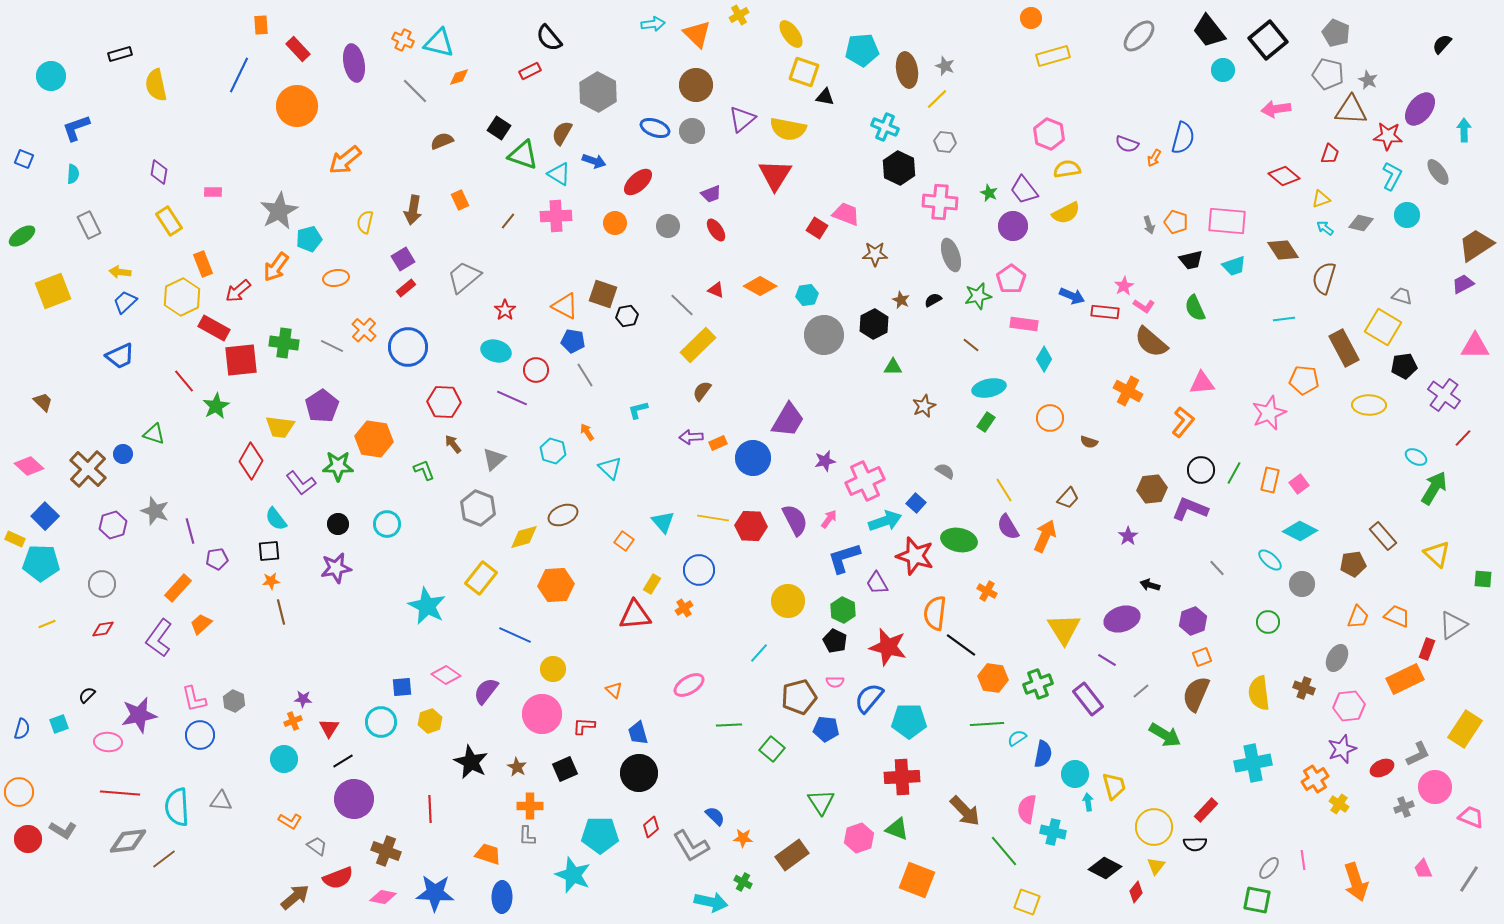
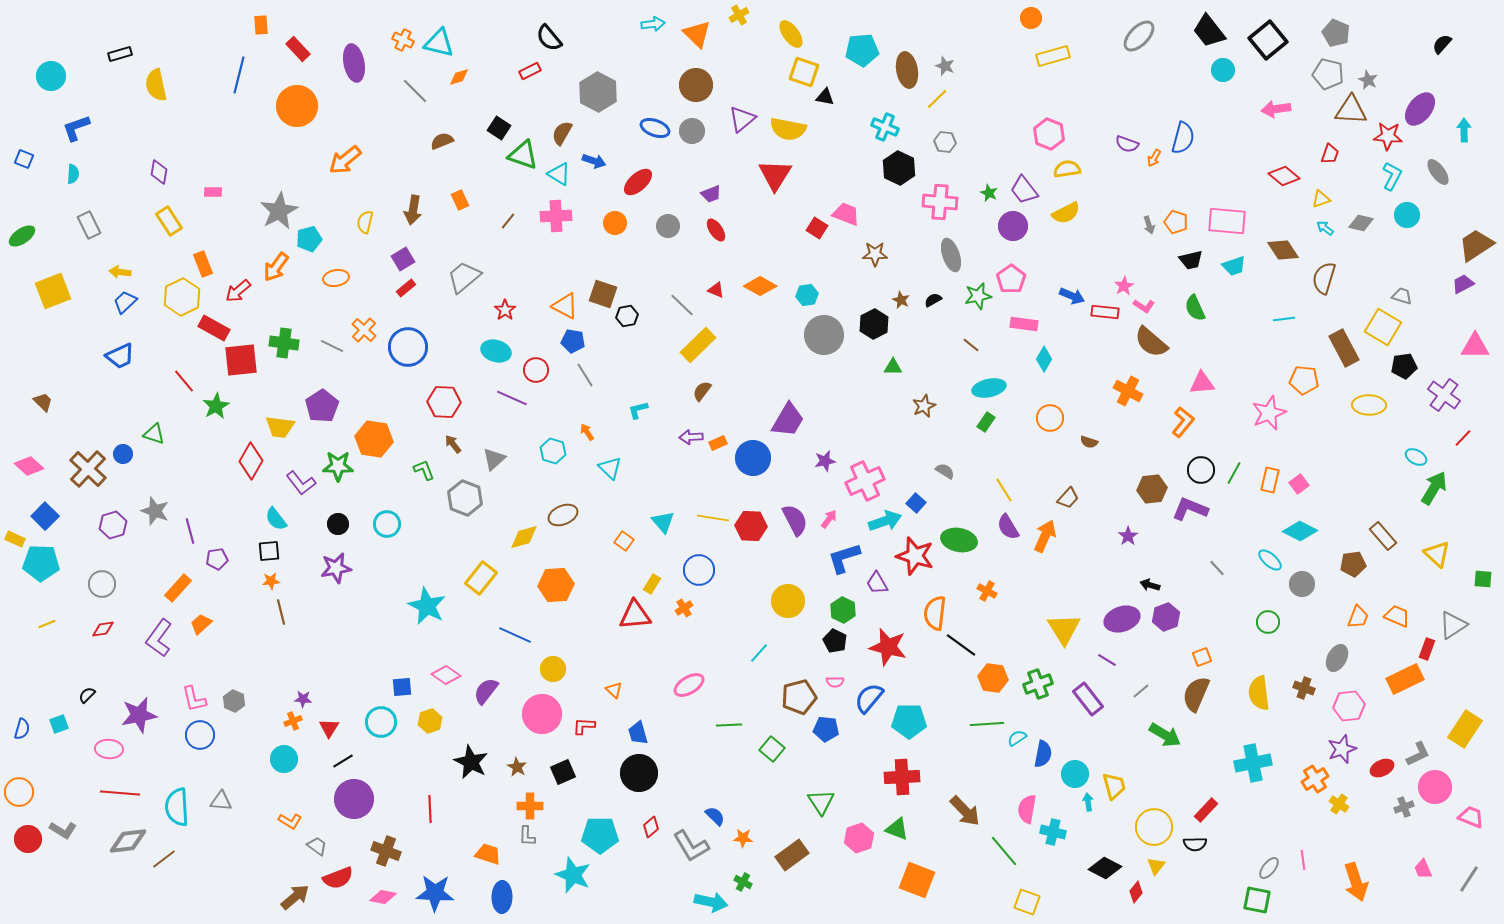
blue line at (239, 75): rotated 12 degrees counterclockwise
gray hexagon at (478, 508): moved 13 px left, 10 px up
purple hexagon at (1193, 621): moved 27 px left, 4 px up
pink ellipse at (108, 742): moved 1 px right, 7 px down
black square at (565, 769): moved 2 px left, 3 px down
